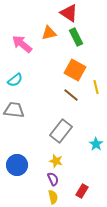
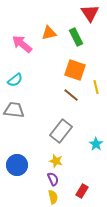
red triangle: moved 21 px right; rotated 24 degrees clockwise
orange square: rotated 10 degrees counterclockwise
